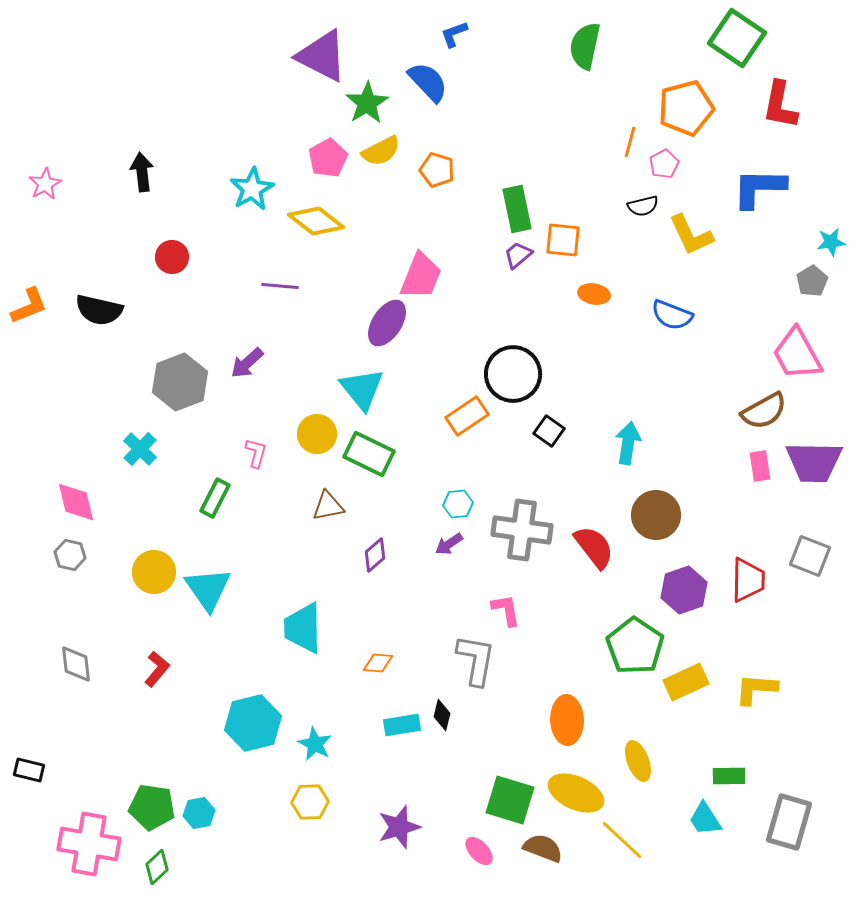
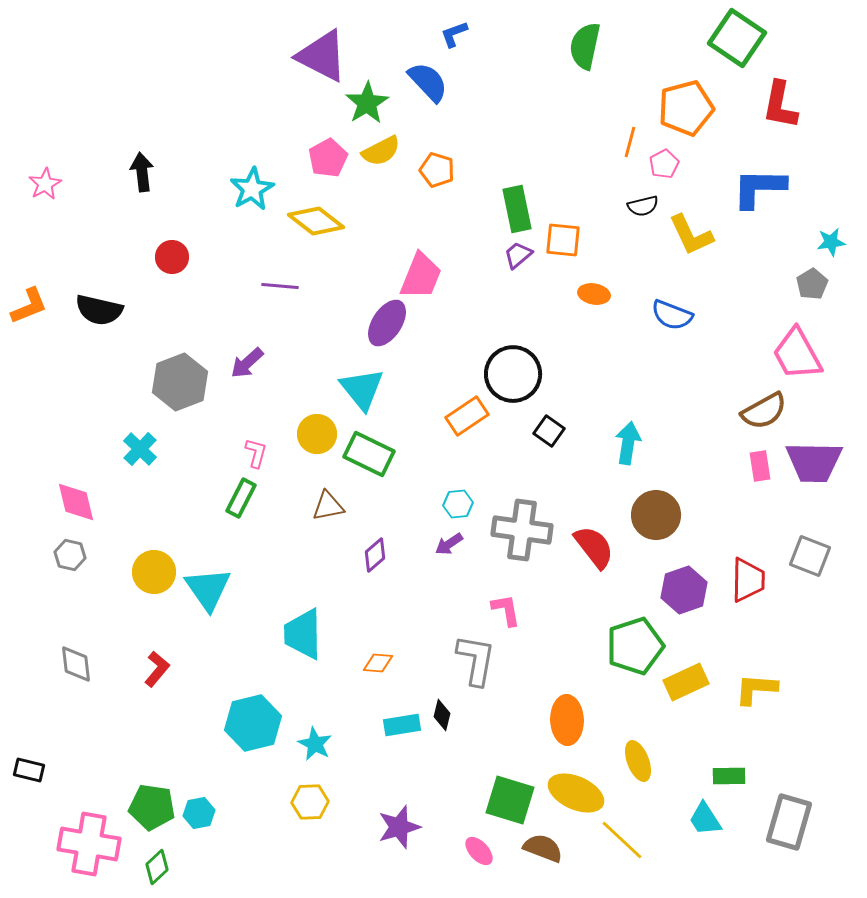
gray pentagon at (812, 281): moved 3 px down
green rectangle at (215, 498): moved 26 px right
cyan trapezoid at (303, 628): moved 6 px down
green pentagon at (635, 646): rotated 20 degrees clockwise
